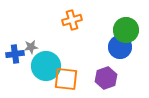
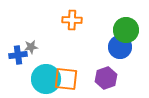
orange cross: rotated 18 degrees clockwise
blue cross: moved 3 px right, 1 px down
cyan circle: moved 13 px down
